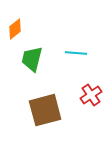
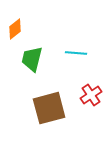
brown square: moved 4 px right, 2 px up
